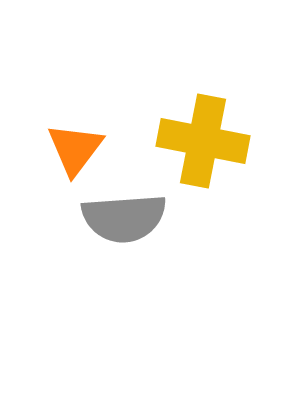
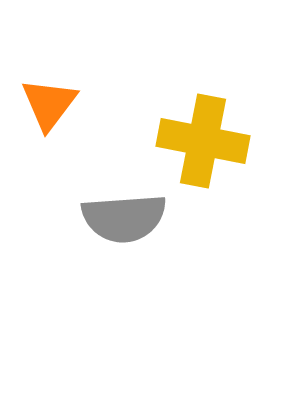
orange triangle: moved 26 px left, 45 px up
